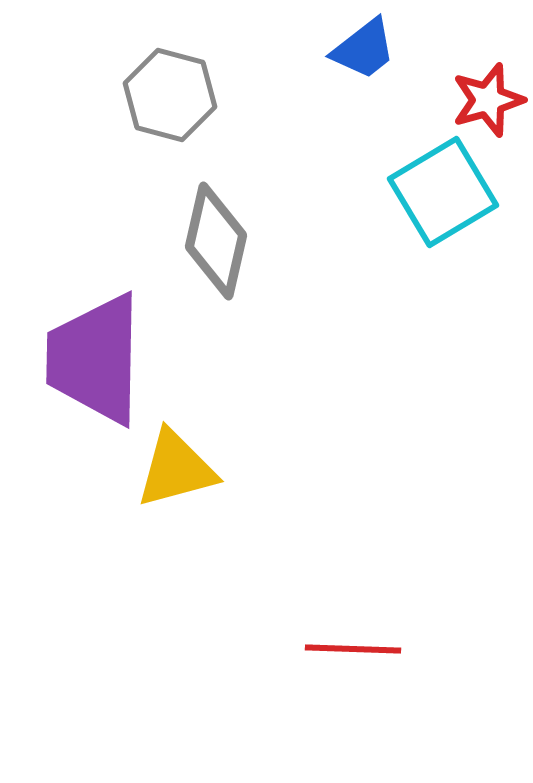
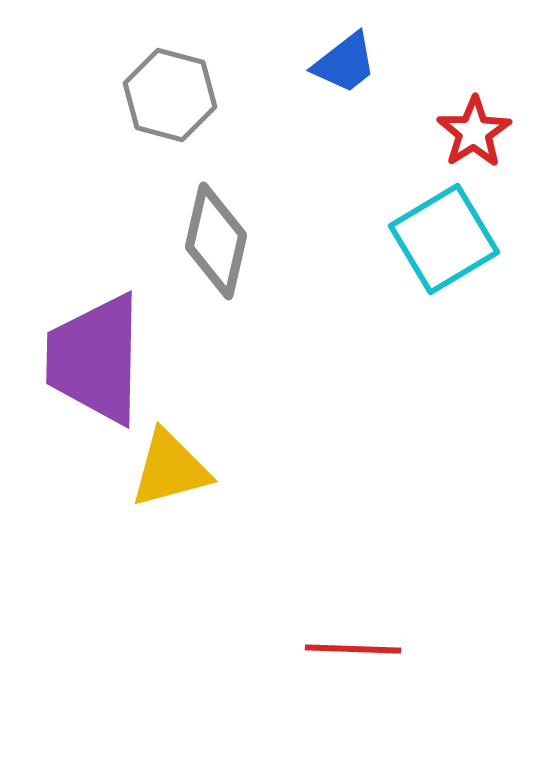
blue trapezoid: moved 19 px left, 14 px down
red star: moved 14 px left, 32 px down; rotated 16 degrees counterclockwise
cyan square: moved 1 px right, 47 px down
yellow triangle: moved 6 px left
